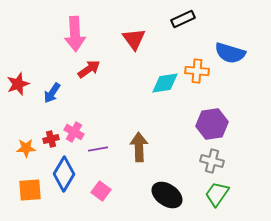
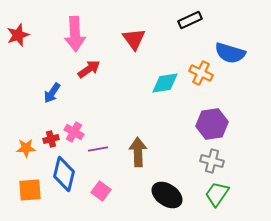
black rectangle: moved 7 px right, 1 px down
orange cross: moved 4 px right, 2 px down; rotated 20 degrees clockwise
red star: moved 49 px up
brown arrow: moved 1 px left, 5 px down
blue diamond: rotated 16 degrees counterclockwise
